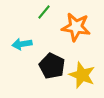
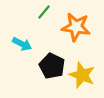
cyan arrow: rotated 144 degrees counterclockwise
